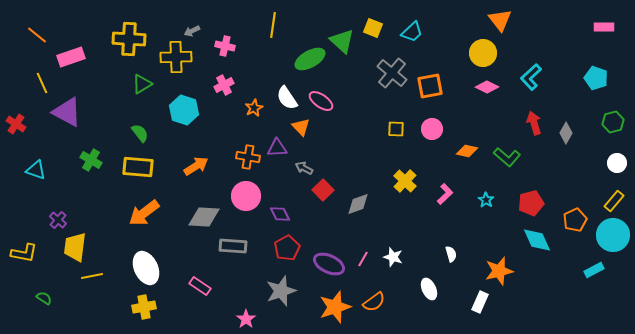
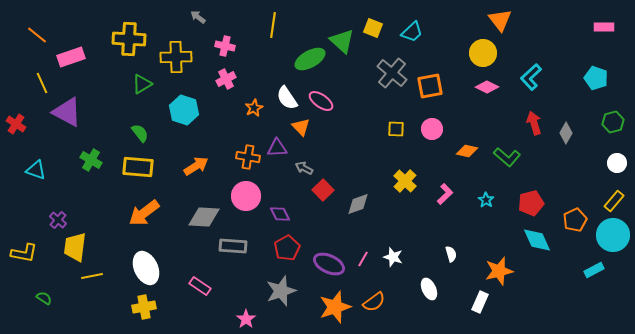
gray arrow at (192, 31): moved 6 px right, 14 px up; rotated 63 degrees clockwise
pink cross at (224, 85): moved 2 px right, 6 px up
